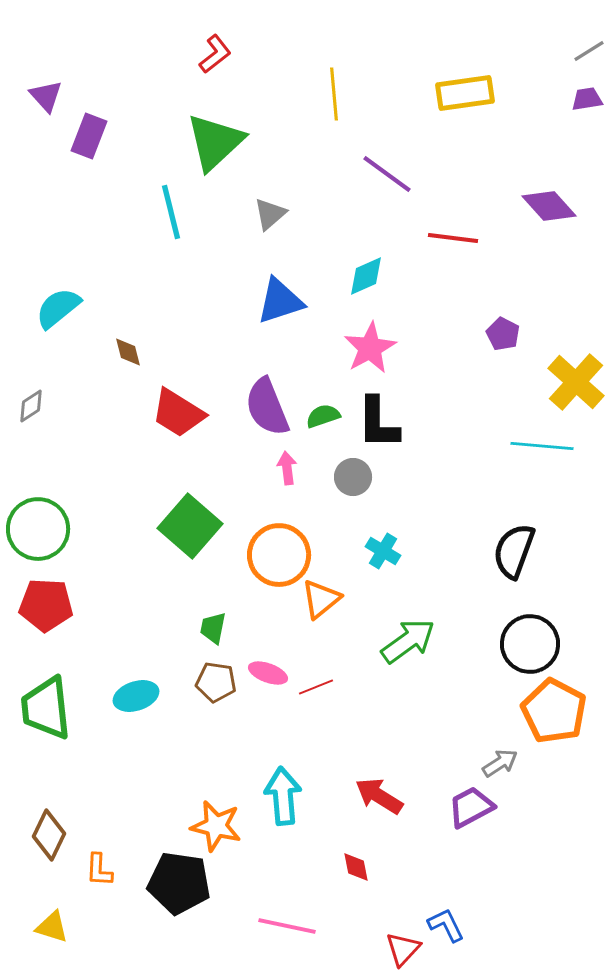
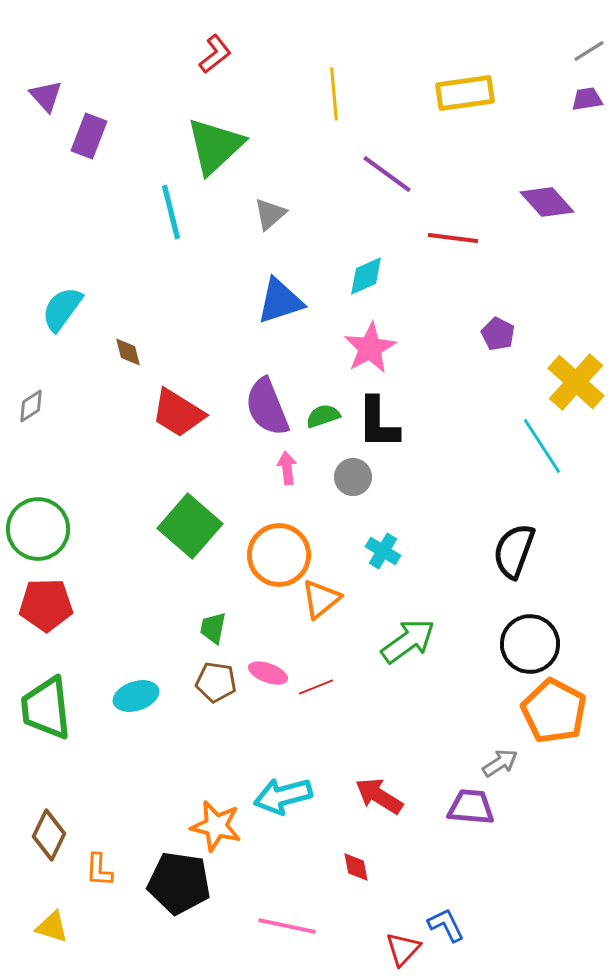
green triangle at (215, 142): moved 4 px down
purple diamond at (549, 206): moved 2 px left, 4 px up
cyan semicircle at (58, 308): moved 4 px right, 1 px down; rotated 15 degrees counterclockwise
purple pentagon at (503, 334): moved 5 px left
cyan line at (542, 446): rotated 52 degrees clockwise
red pentagon at (46, 605): rotated 4 degrees counterclockwise
cyan arrow at (283, 796): rotated 100 degrees counterclockwise
purple trapezoid at (471, 807): rotated 33 degrees clockwise
